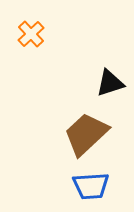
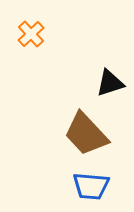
brown trapezoid: rotated 90 degrees counterclockwise
blue trapezoid: rotated 9 degrees clockwise
